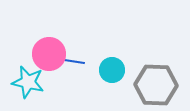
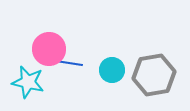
pink circle: moved 5 px up
blue line: moved 2 px left, 2 px down
gray hexagon: moved 2 px left, 10 px up; rotated 12 degrees counterclockwise
